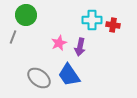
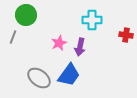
red cross: moved 13 px right, 10 px down
blue trapezoid: rotated 110 degrees counterclockwise
